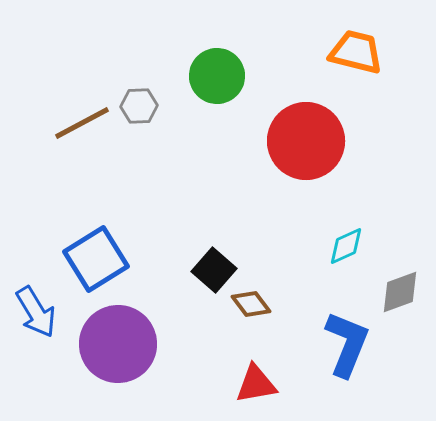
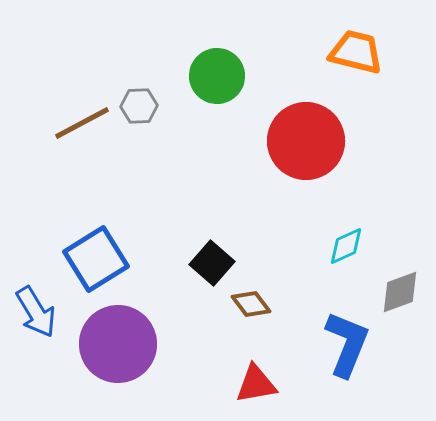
black square: moved 2 px left, 7 px up
